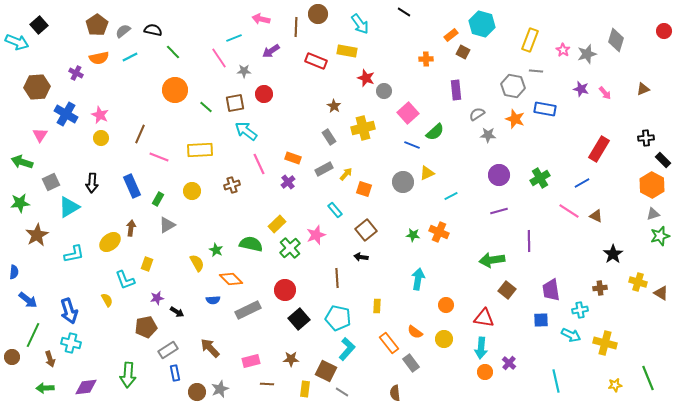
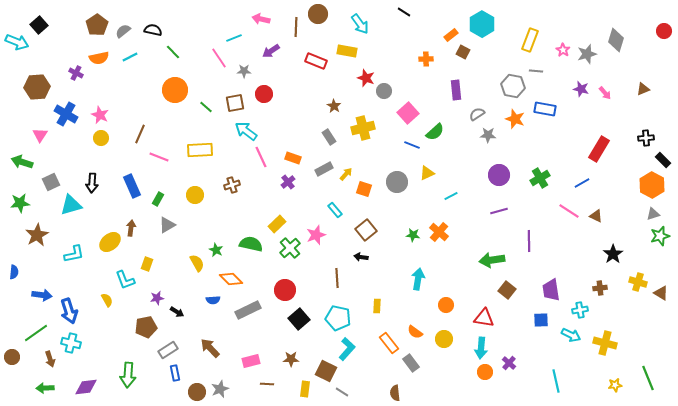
cyan hexagon at (482, 24): rotated 15 degrees clockwise
pink line at (259, 164): moved 2 px right, 7 px up
gray circle at (403, 182): moved 6 px left
yellow circle at (192, 191): moved 3 px right, 4 px down
cyan triangle at (69, 207): moved 2 px right, 2 px up; rotated 15 degrees clockwise
orange cross at (439, 232): rotated 18 degrees clockwise
blue arrow at (28, 300): moved 14 px right, 5 px up; rotated 30 degrees counterclockwise
green line at (33, 335): moved 3 px right, 2 px up; rotated 30 degrees clockwise
